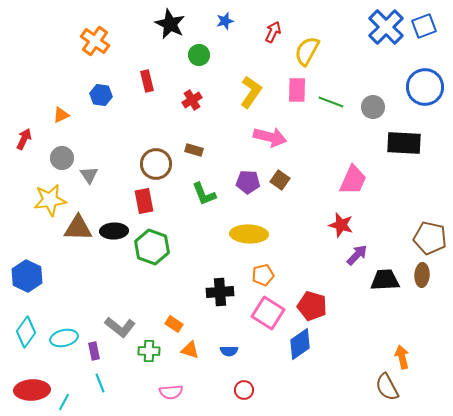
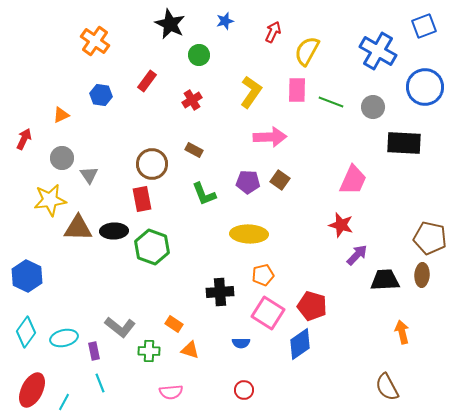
blue cross at (386, 27): moved 8 px left, 24 px down; rotated 15 degrees counterclockwise
red rectangle at (147, 81): rotated 50 degrees clockwise
pink arrow at (270, 137): rotated 16 degrees counterclockwise
brown rectangle at (194, 150): rotated 12 degrees clockwise
brown circle at (156, 164): moved 4 px left
red rectangle at (144, 201): moved 2 px left, 2 px up
blue semicircle at (229, 351): moved 12 px right, 8 px up
orange arrow at (402, 357): moved 25 px up
red ellipse at (32, 390): rotated 60 degrees counterclockwise
